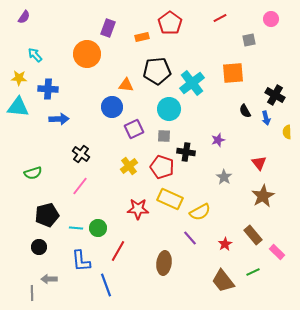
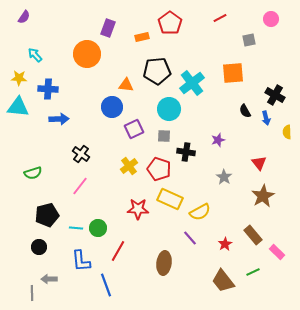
red pentagon at (162, 167): moved 3 px left, 2 px down
